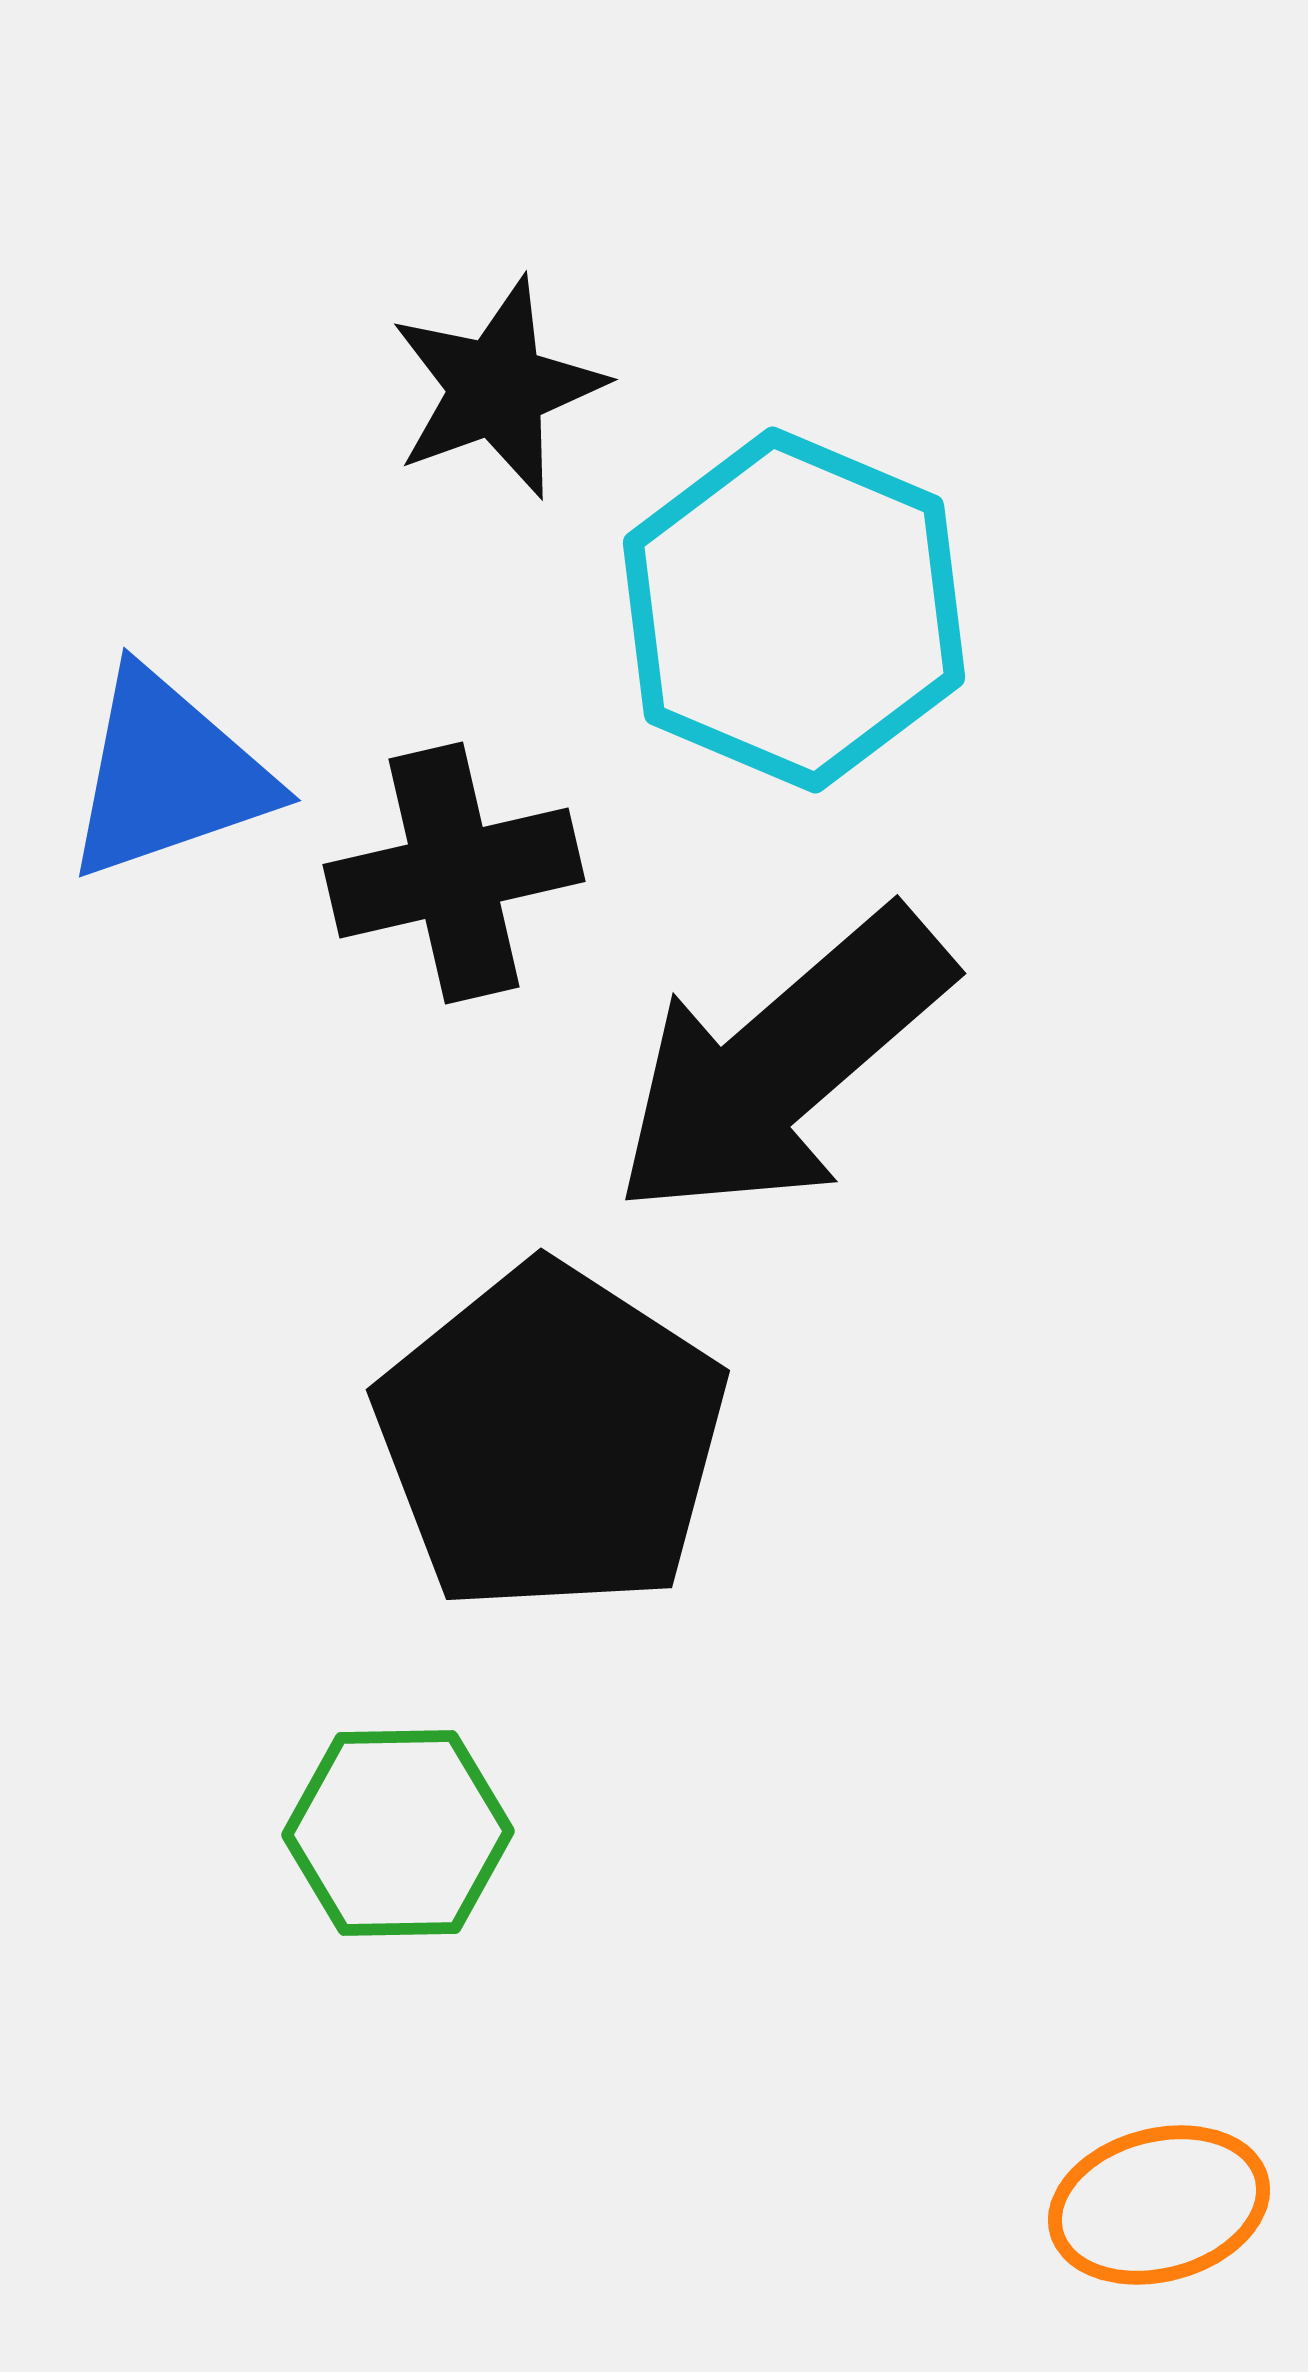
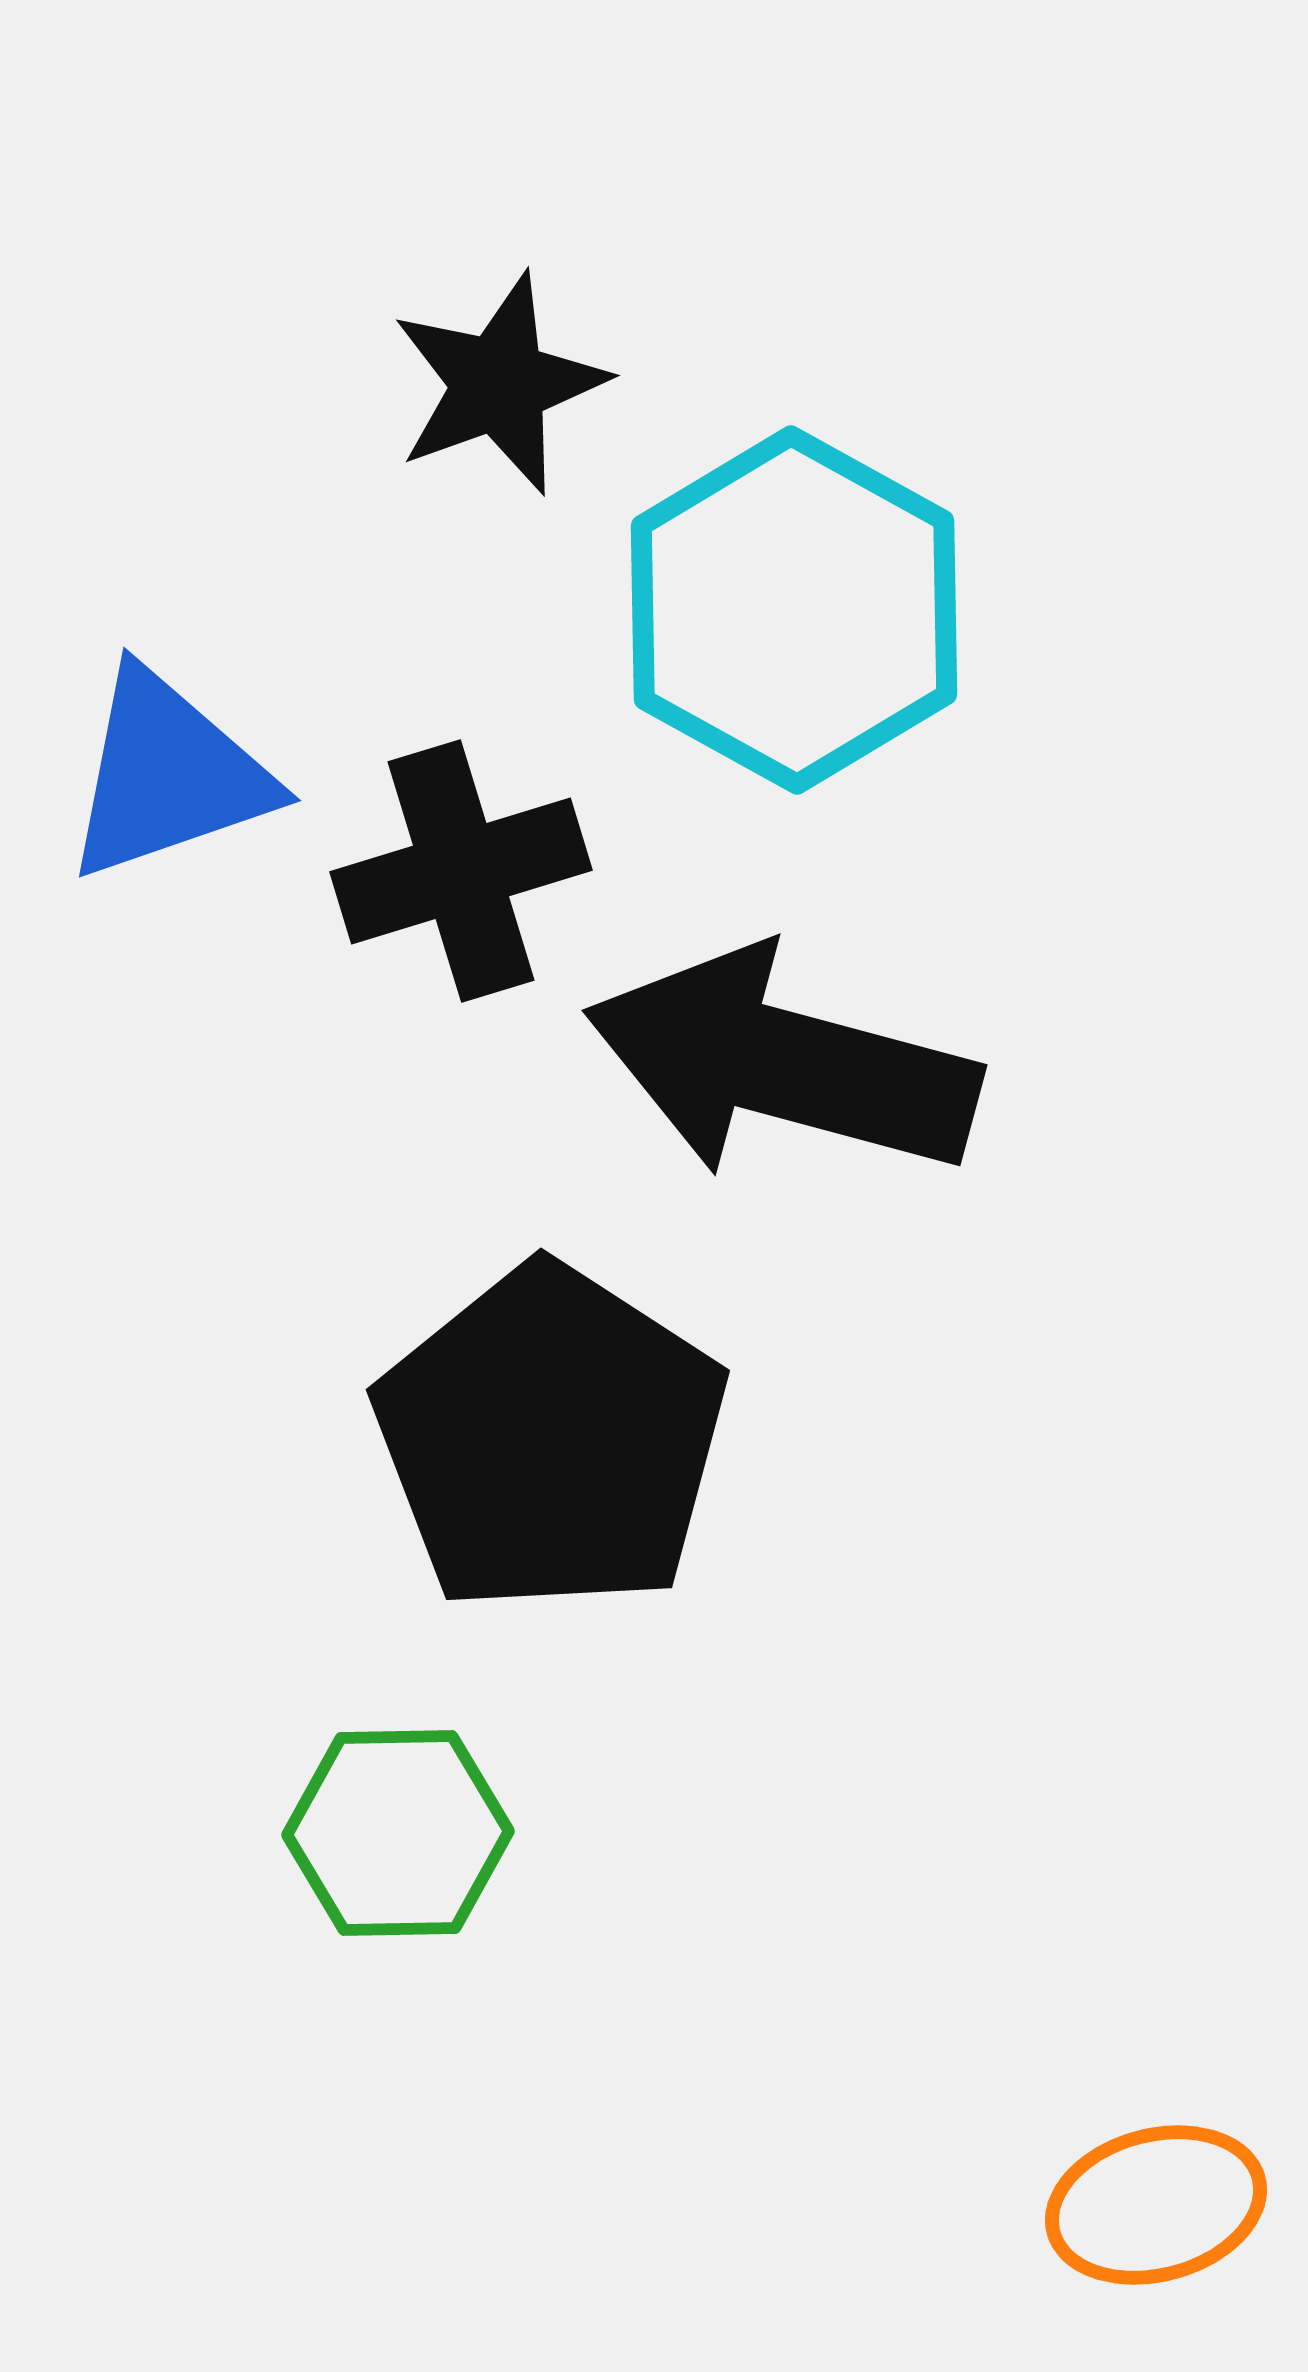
black star: moved 2 px right, 4 px up
cyan hexagon: rotated 6 degrees clockwise
black cross: moved 7 px right, 2 px up; rotated 4 degrees counterclockwise
black arrow: rotated 56 degrees clockwise
orange ellipse: moved 3 px left
